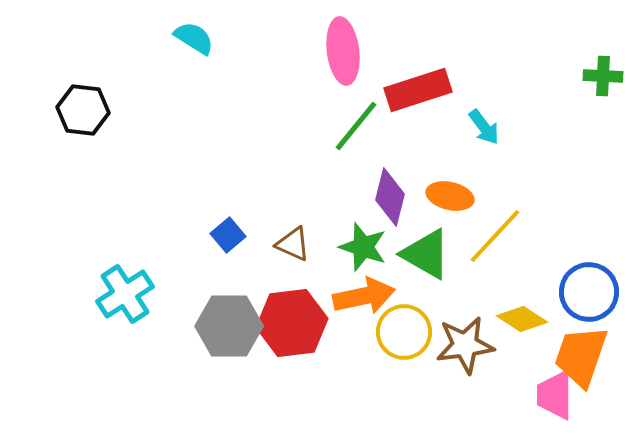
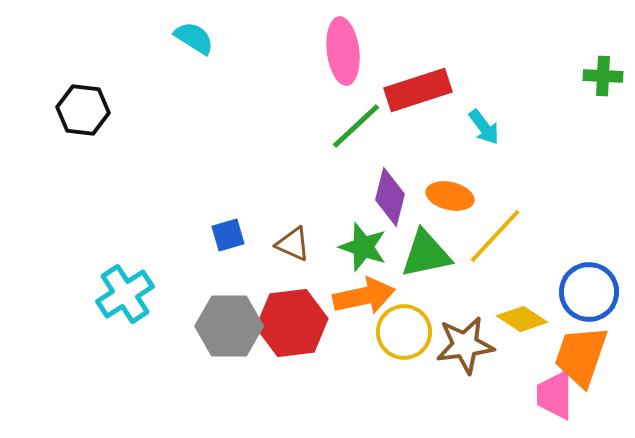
green line: rotated 8 degrees clockwise
blue square: rotated 24 degrees clockwise
green triangle: rotated 42 degrees counterclockwise
